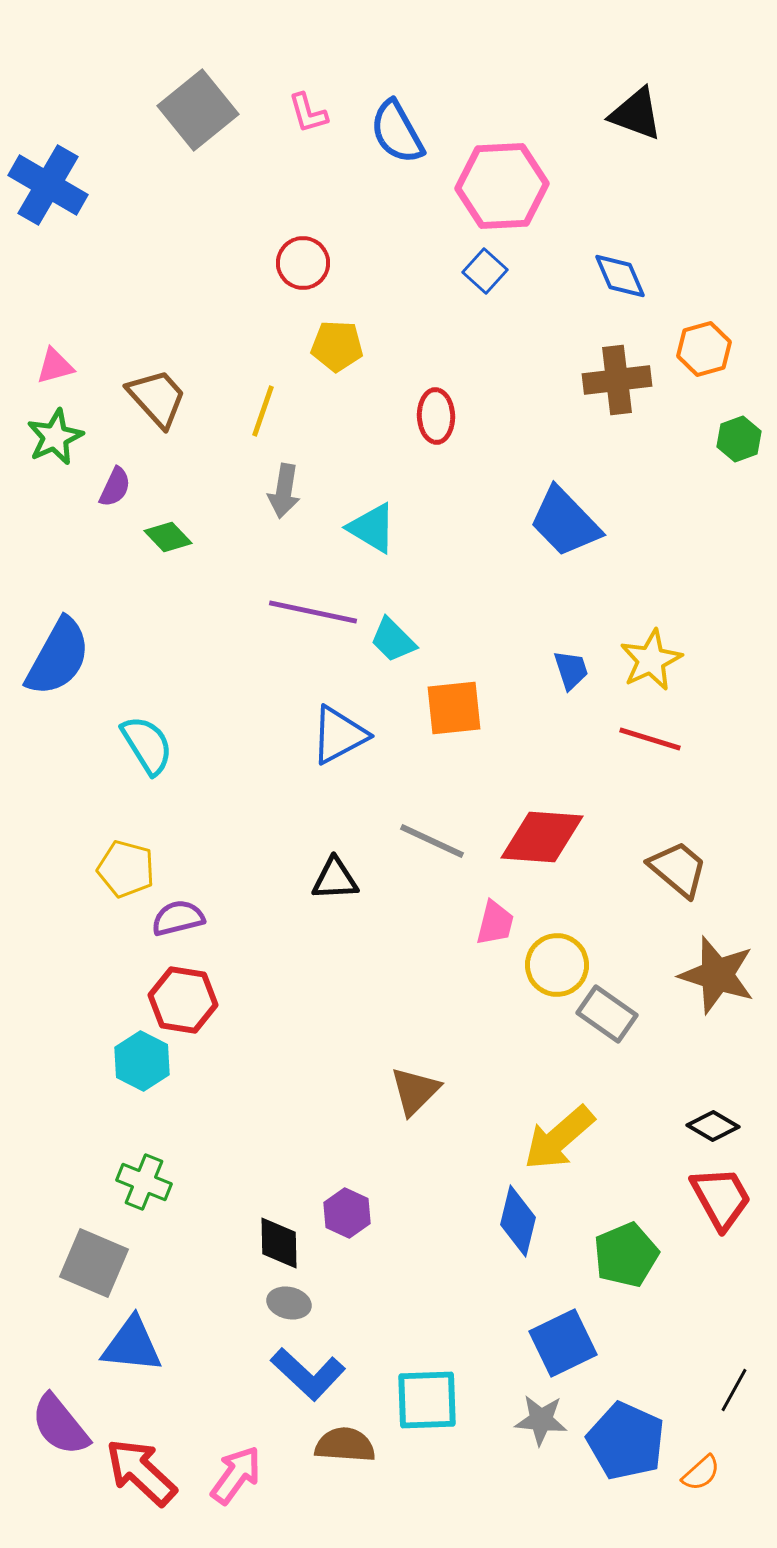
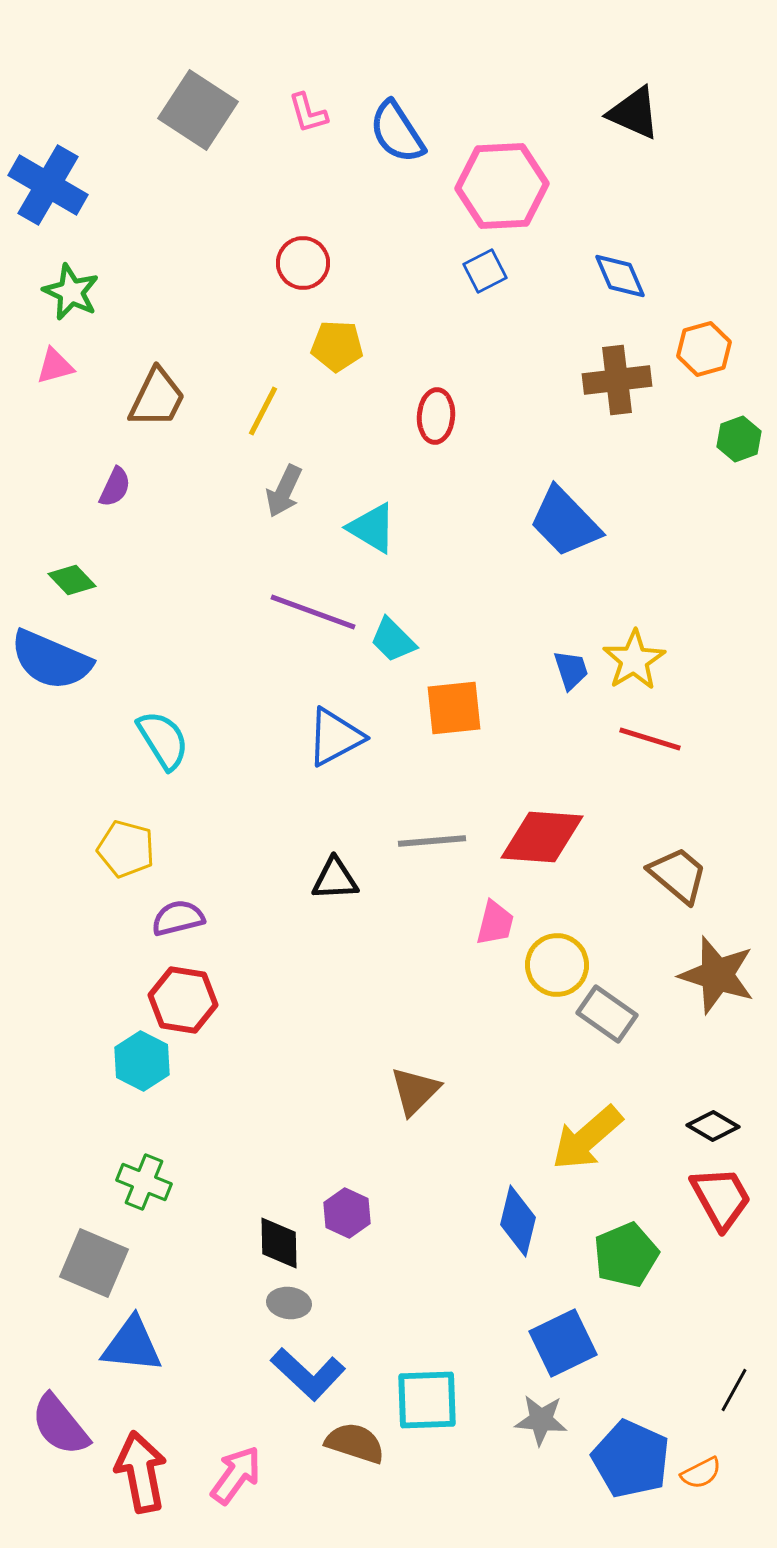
gray square at (198, 110): rotated 18 degrees counterclockwise
black triangle at (636, 114): moved 2 px left, 1 px up; rotated 4 degrees clockwise
blue semicircle at (397, 132): rotated 4 degrees counterclockwise
blue square at (485, 271): rotated 21 degrees clockwise
brown trapezoid at (157, 398): rotated 68 degrees clockwise
yellow line at (263, 411): rotated 8 degrees clockwise
red ellipse at (436, 416): rotated 6 degrees clockwise
green star at (55, 437): moved 16 px right, 145 px up; rotated 22 degrees counterclockwise
gray arrow at (284, 491): rotated 16 degrees clockwise
green diamond at (168, 537): moved 96 px left, 43 px down
purple line at (313, 612): rotated 8 degrees clockwise
blue semicircle at (58, 657): moved 7 px left, 3 px down; rotated 84 degrees clockwise
yellow star at (651, 660): moved 17 px left; rotated 6 degrees counterclockwise
blue triangle at (339, 735): moved 4 px left, 2 px down
cyan semicircle at (147, 745): moved 16 px right, 5 px up
gray line at (432, 841): rotated 30 degrees counterclockwise
yellow pentagon at (126, 869): moved 20 px up
brown trapezoid at (678, 869): moved 6 px down
yellow arrow at (559, 1138): moved 28 px right
gray ellipse at (289, 1303): rotated 6 degrees counterclockwise
blue pentagon at (626, 1441): moved 5 px right, 18 px down
brown semicircle at (345, 1445): moved 10 px right, 2 px up; rotated 14 degrees clockwise
red arrow at (141, 1472): rotated 36 degrees clockwise
orange semicircle at (701, 1473): rotated 15 degrees clockwise
